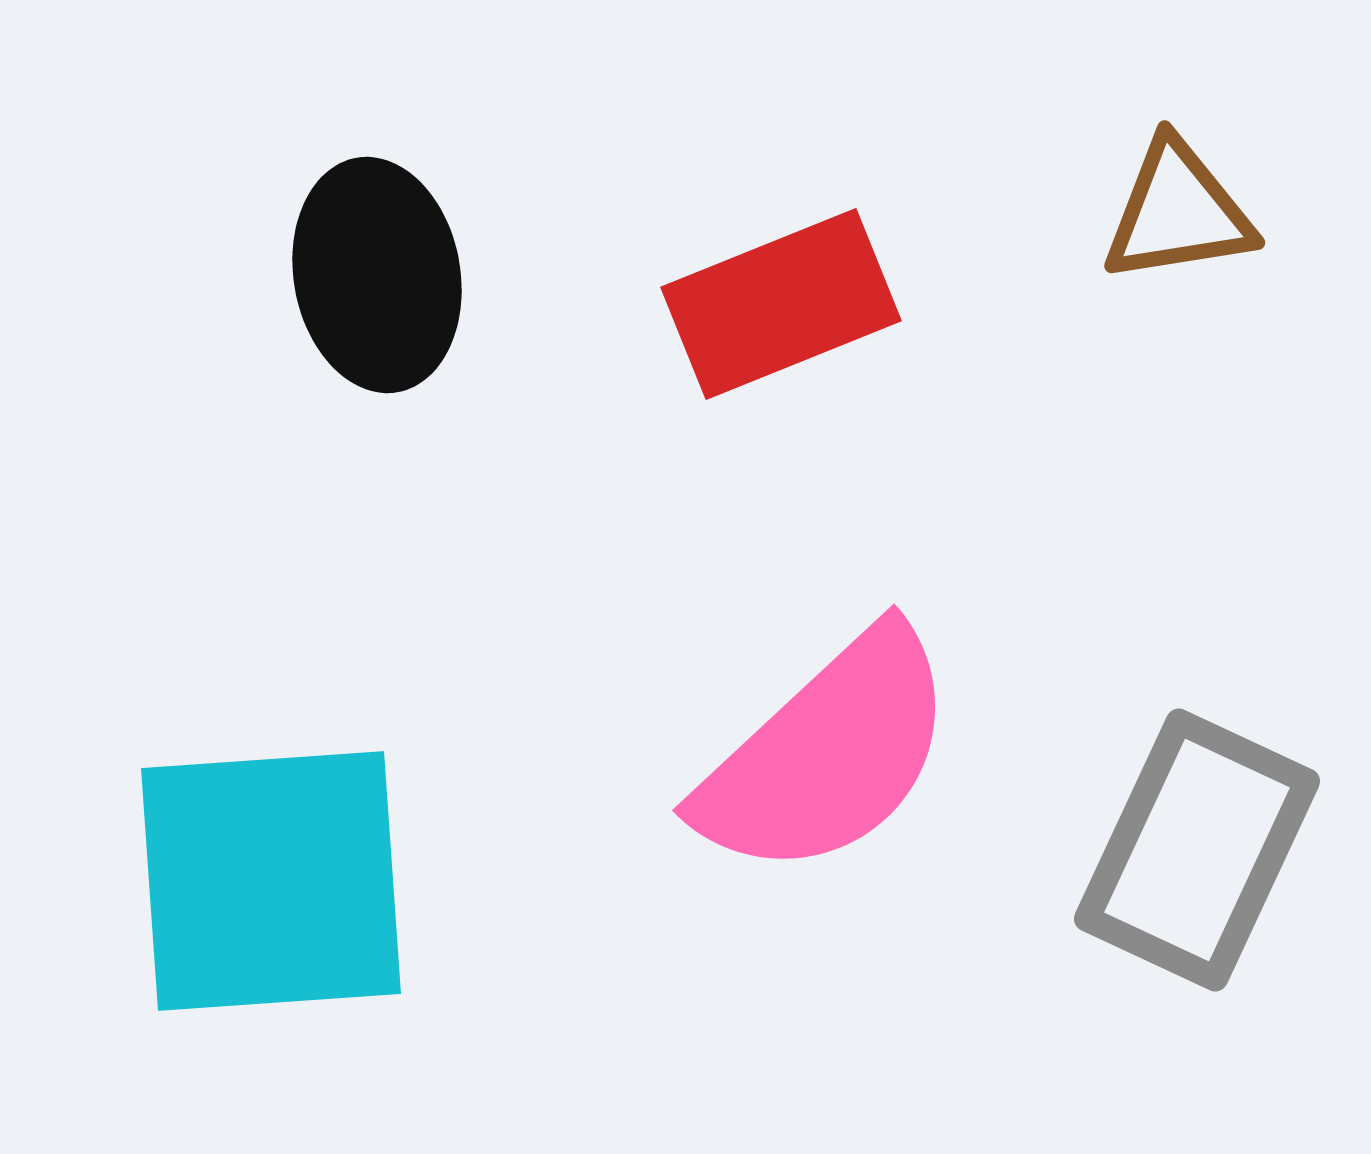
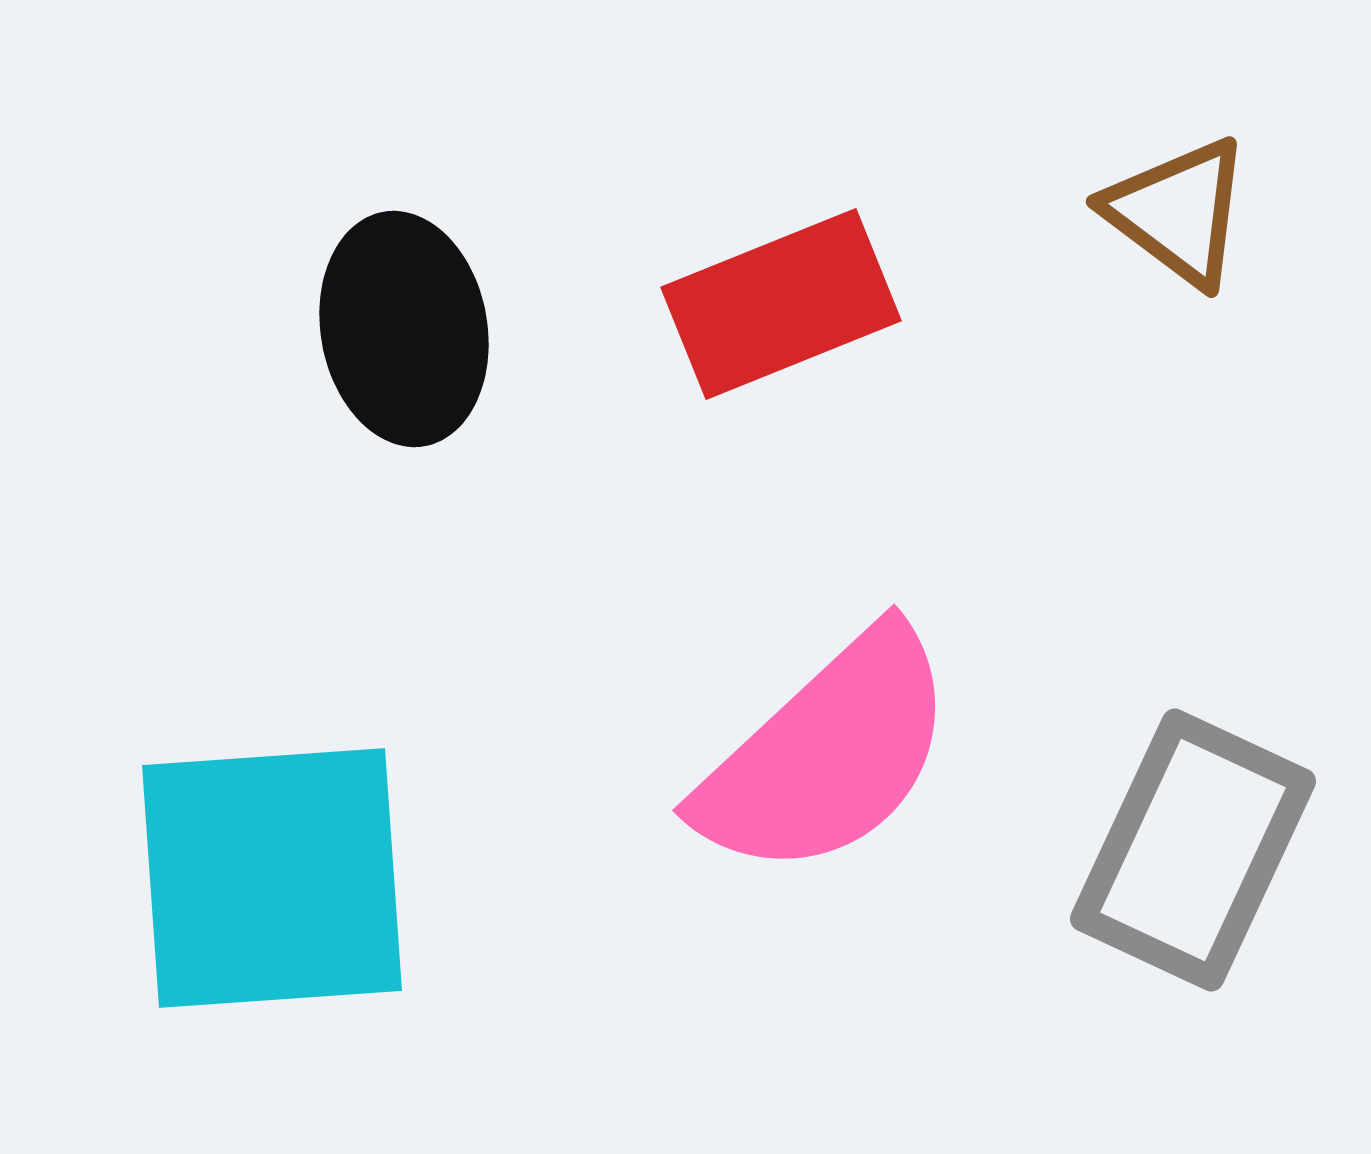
brown triangle: rotated 46 degrees clockwise
black ellipse: moved 27 px right, 54 px down
gray rectangle: moved 4 px left
cyan square: moved 1 px right, 3 px up
